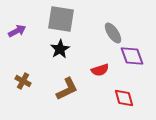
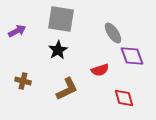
black star: moved 2 px left, 1 px down
brown cross: rotated 14 degrees counterclockwise
